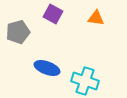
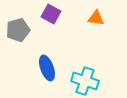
purple square: moved 2 px left
gray pentagon: moved 2 px up
blue ellipse: rotated 50 degrees clockwise
